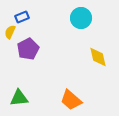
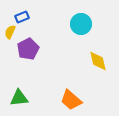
cyan circle: moved 6 px down
yellow diamond: moved 4 px down
